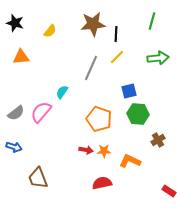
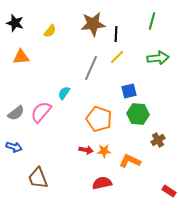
cyan semicircle: moved 2 px right, 1 px down
